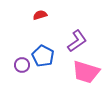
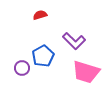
purple L-shape: moved 3 px left; rotated 80 degrees clockwise
blue pentagon: rotated 15 degrees clockwise
purple circle: moved 3 px down
